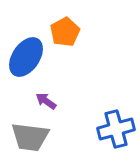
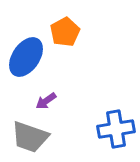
purple arrow: rotated 70 degrees counterclockwise
blue cross: rotated 6 degrees clockwise
gray trapezoid: rotated 12 degrees clockwise
